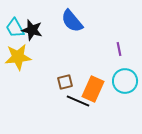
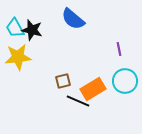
blue semicircle: moved 1 px right, 2 px up; rotated 10 degrees counterclockwise
brown square: moved 2 px left, 1 px up
orange rectangle: rotated 35 degrees clockwise
